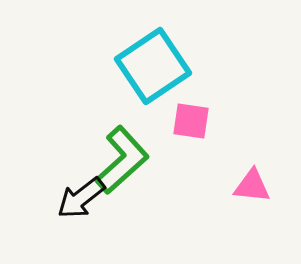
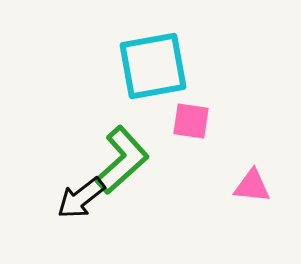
cyan square: rotated 24 degrees clockwise
